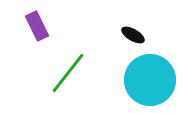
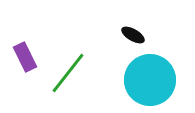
purple rectangle: moved 12 px left, 31 px down
